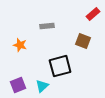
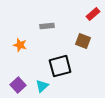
purple square: rotated 21 degrees counterclockwise
